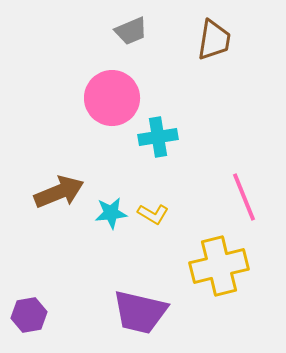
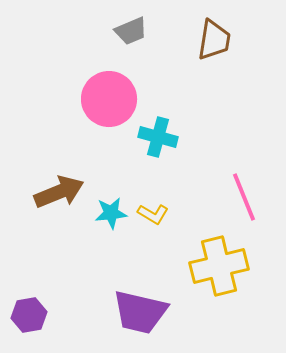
pink circle: moved 3 px left, 1 px down
cyan cross: rotated 24 degrees clockwise
